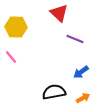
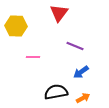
red triangle: rotated 24 degrees clockwise
yellow hexagon: moved 1 px up
purple line: moved 7 px down
pink line: moved 22 px right; rotated 48 degrees counterclockwise
black semicircle: moved 2 px right
